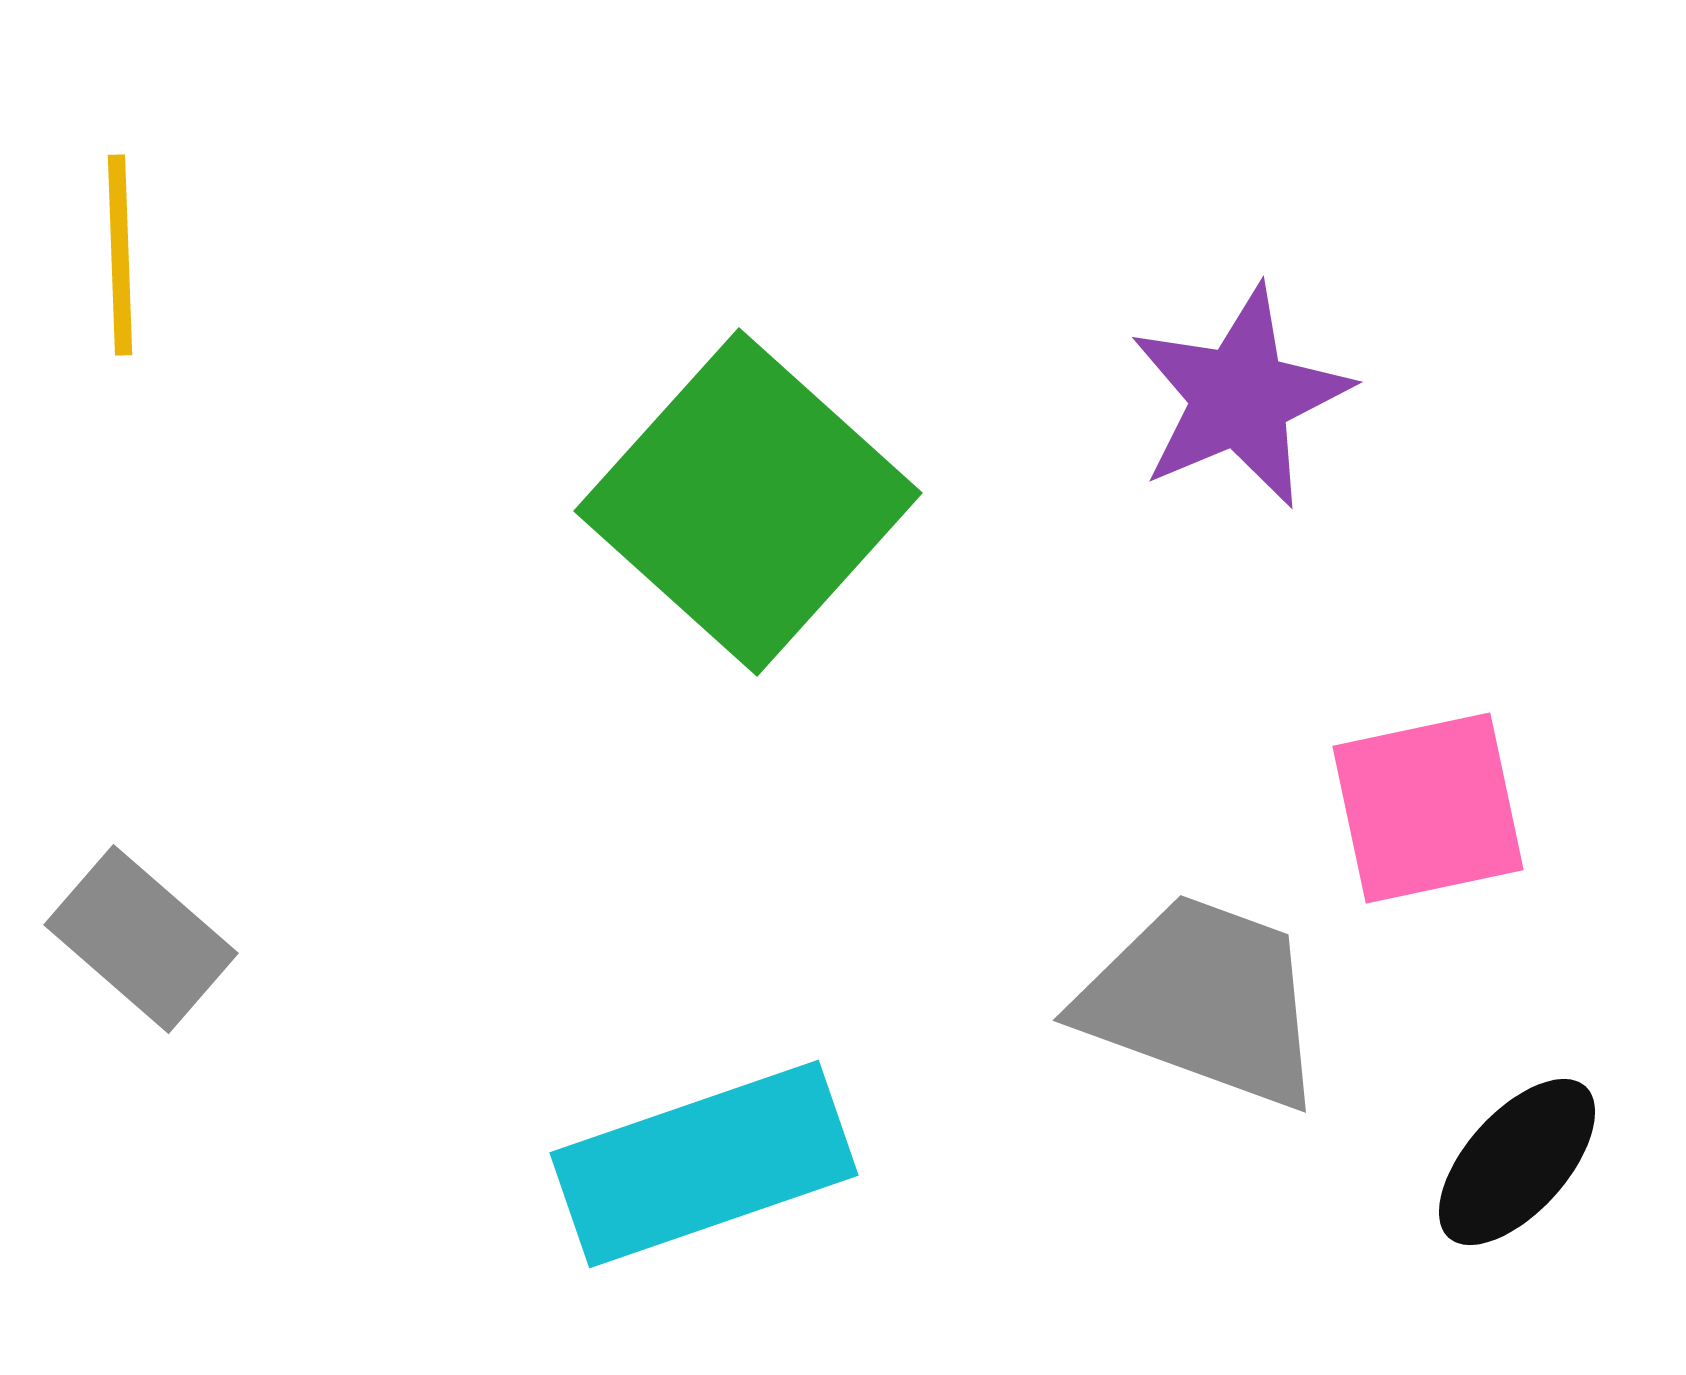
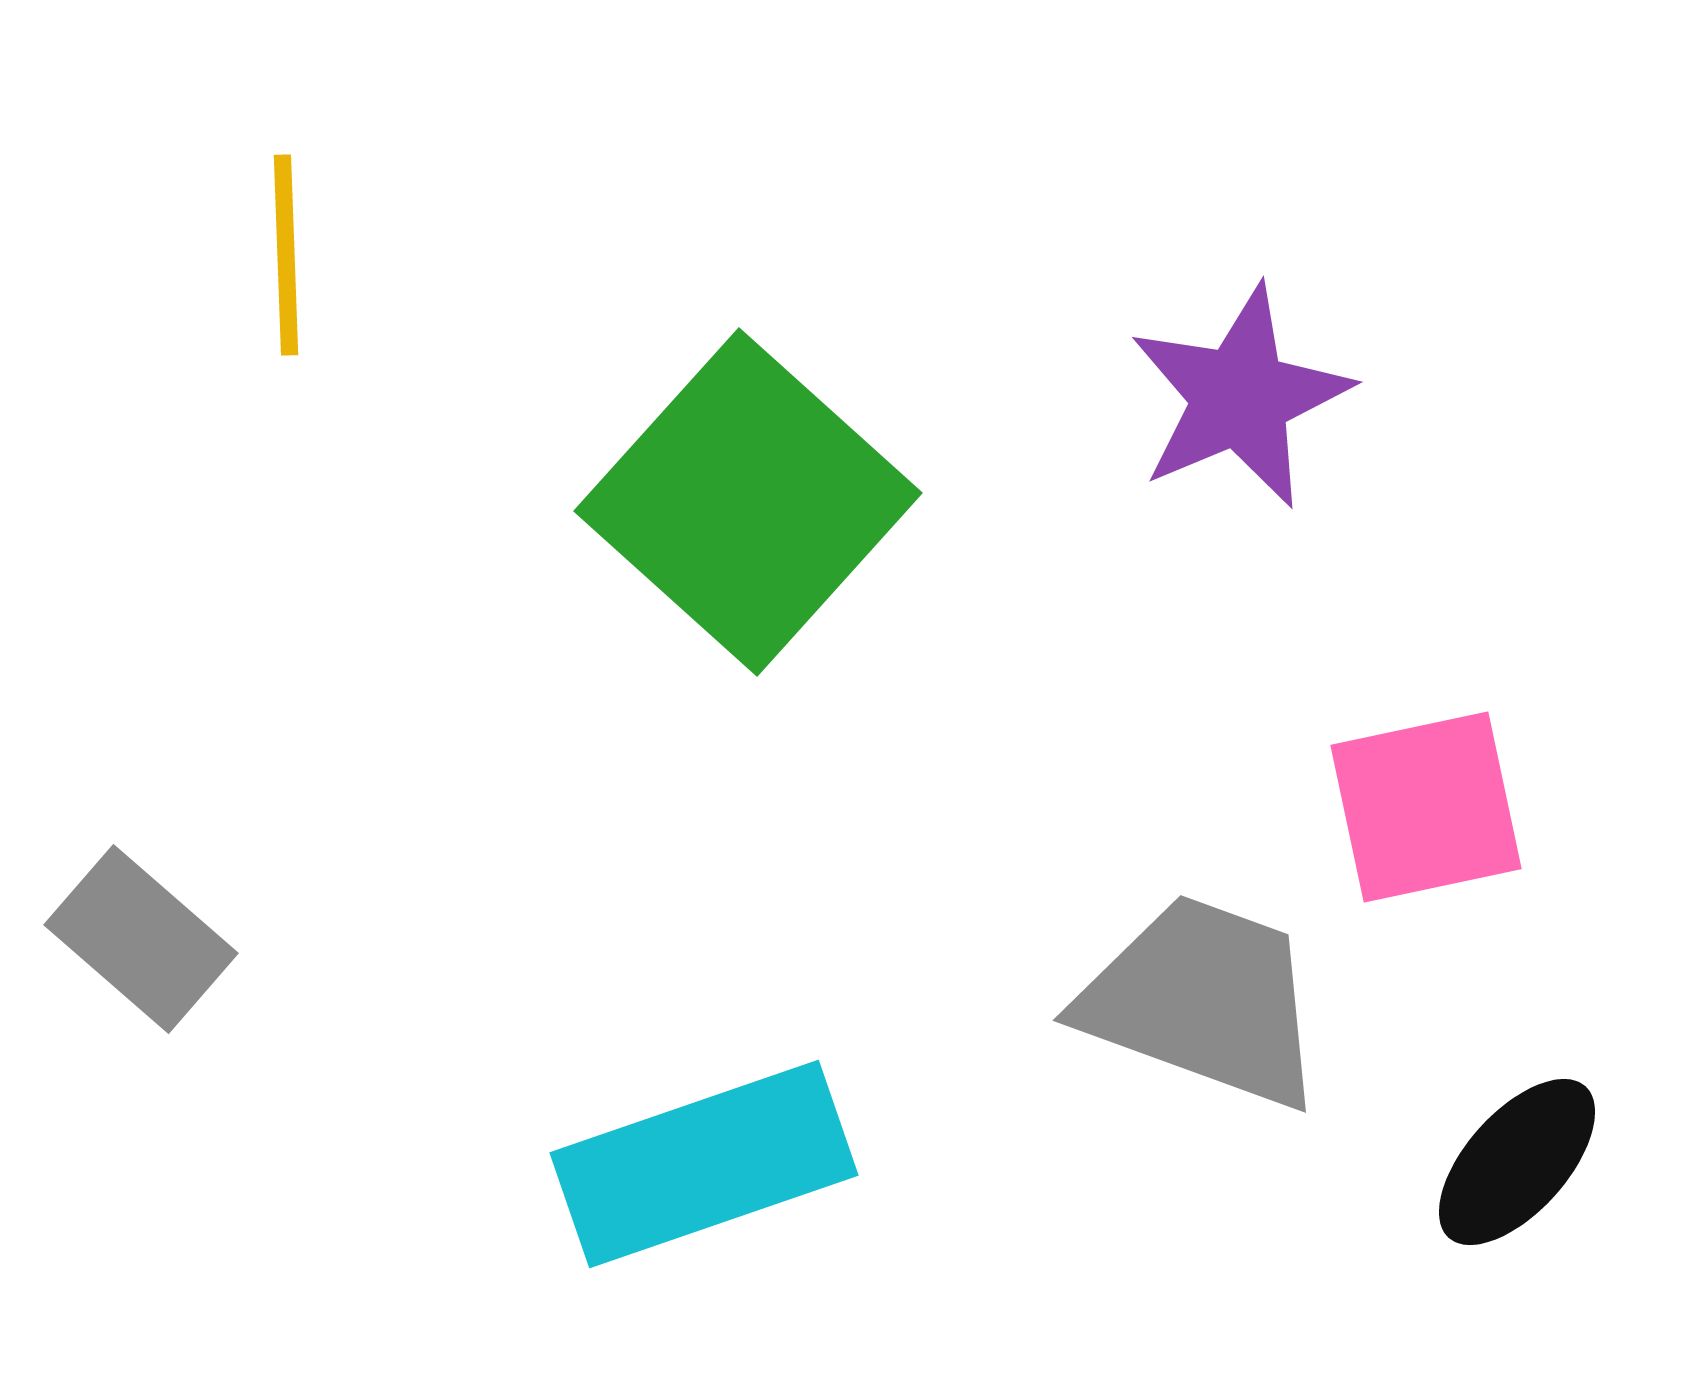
yellow line: moved 166 px right
pink square: moved 2 px left, 1 px up
